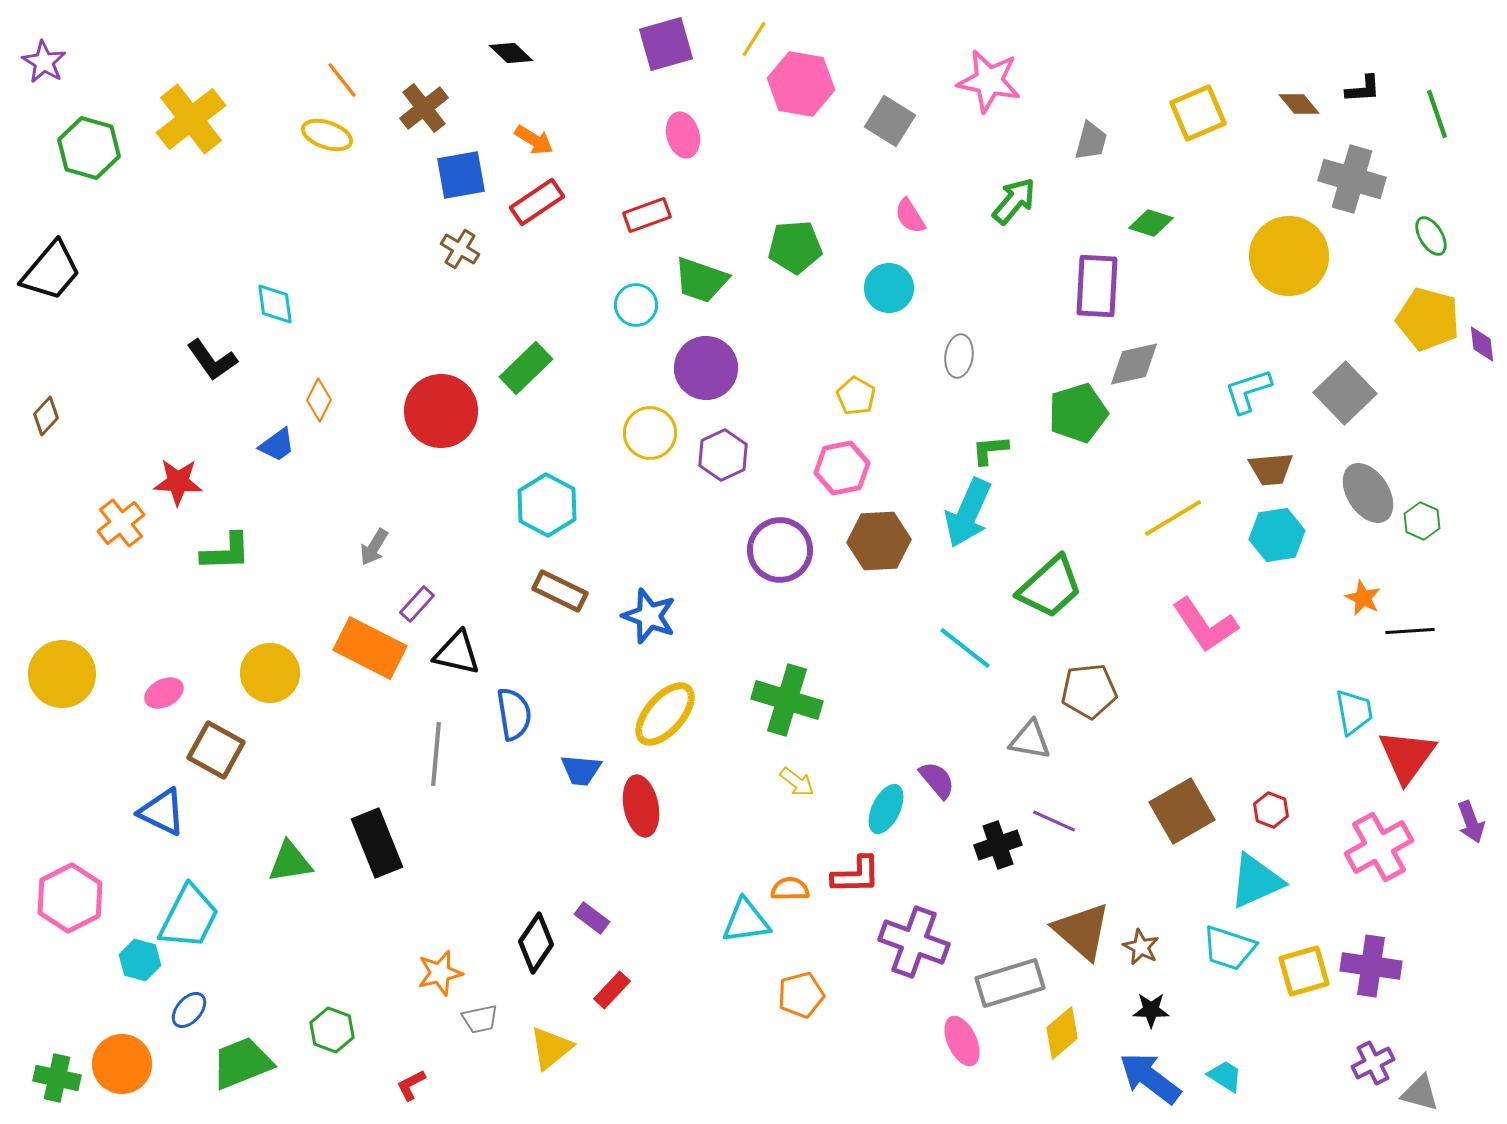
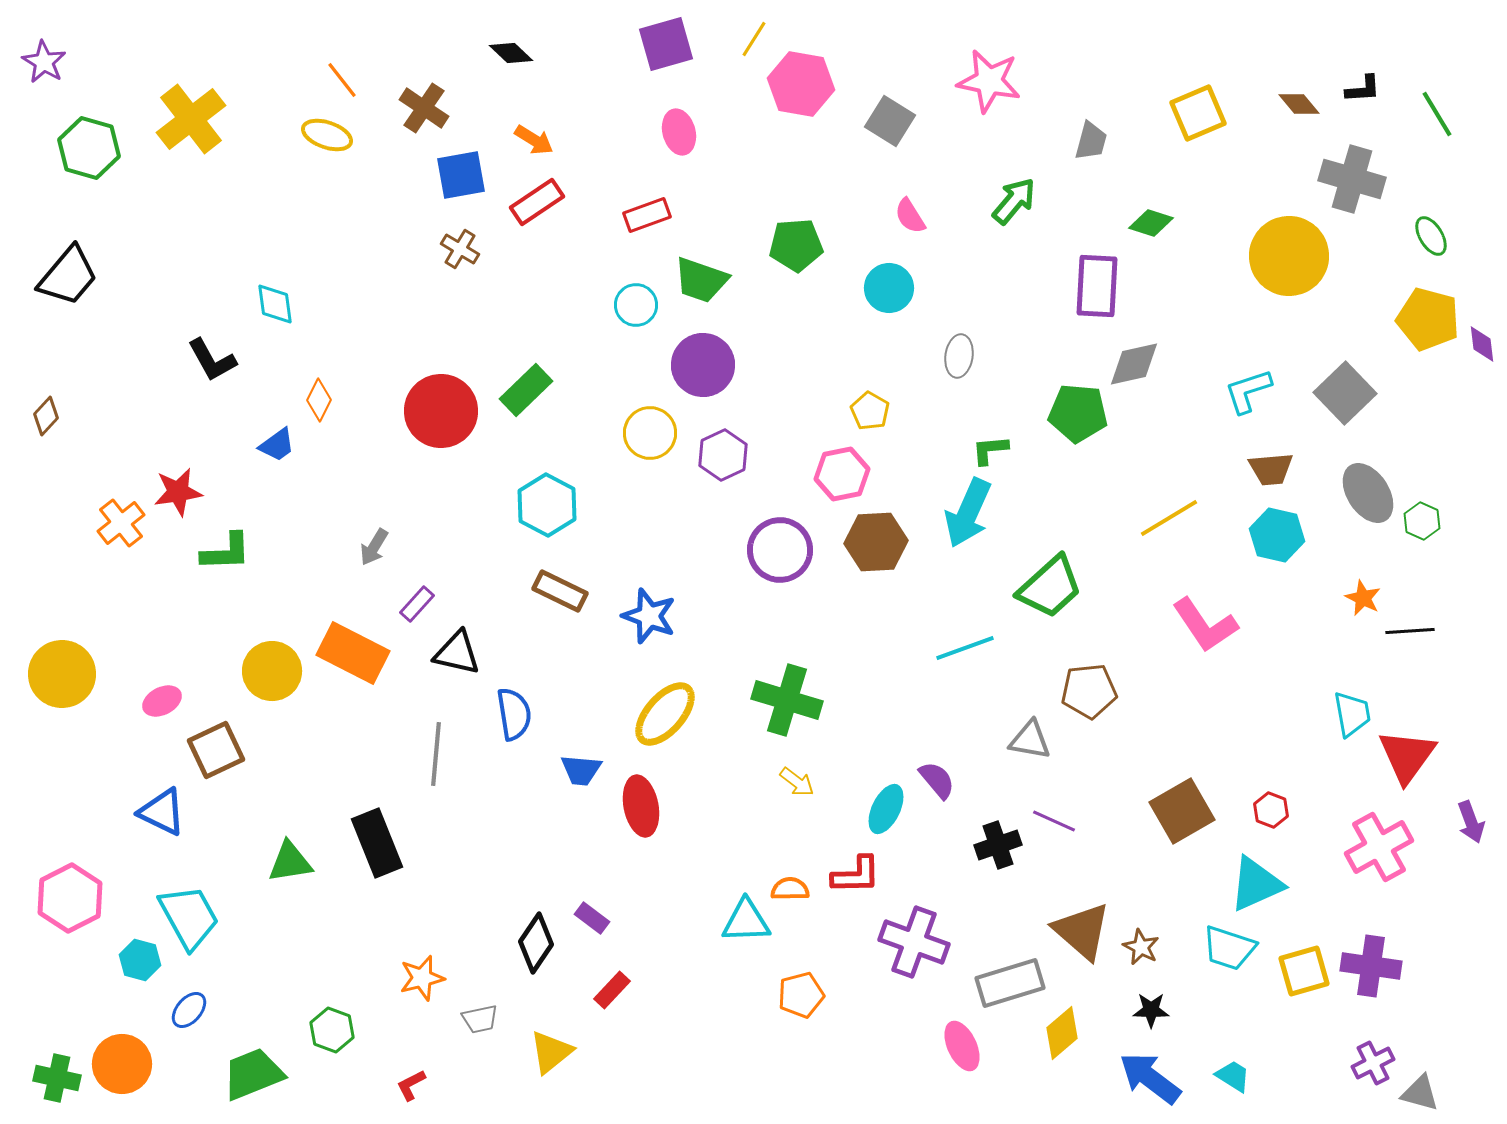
brown cross at (424, 108): rotated 18 degrees counterclockwise
green line at (1437, 114): rotated 12 degrees counterclockwise
pink ellipse at (683, 135): moved 4 px left, 3 px up
green pentagon at (795, 247): moved 1 px right, 2 px up
black trapezoid at (51, 271): moved 17 px right, 5 px down
black L-shape at (212, 360): rotated 6 degrees clockwise
green rectangle at (526, 368): moved 22 px down
purple circle at (706, 368): moved 3 px left, 3 px up
yellow pentagon at (856, 396): moved 14 px right, 15 px down
green pentagon at (1078, 413): rotated 22 degrees clockwise
pink hexagon at (842, 468): moved 6 px down
red star at (178, 482): moved 10 px down; rotated 12 degrees counterclockwise
yellow line at (1173, 518): moved 4 px left
cyan hexagon at (1277, 535): rotated 22 degrees clockwise
brown hexagon at (879, 541): moved 3 px left, 1 px down
orange rectangle at (370, 648): moved 17 px left, 5 px down
cyan line at (965, 648): rotated 58 degrees counterclockwise
yellow circle at (270, 673): moved 2 px right, 2 px up
pink ellipse at (164, 693): moved 2 px left, 8 px down
cyan trapezoid at (1354, 712): moved 2 px left, 2 px down
brown square at (216, 750): rotated 36 degrees clockwise
cyan triangle at (1256, 881): moved 3 px down
cyan trapezoid at (189, 917): rotated 56 degrees counterclockwise
cyan triangle at (746, 921): rotated 6 degrees clockwise
orange star at (440, 973): moved 18 px left, 5 px down
pink ellipse at (962, 1041): moved 5 px down
yellow triangle at (551, 1048): moved 4 px down
green trapezoid at (242, 1063): moved 11 px right, 11 px down
cyan trapezoid at (1225, 1076): moved 8 px right
